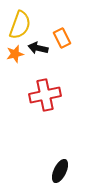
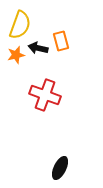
orange rectangle: moved 1 px left, 3 px down; rotated 12 degrees clockwise
orange star: moved 1 px right, 1 px down
red cross: rotated 32 degrees clockwise
black ellipse: moved 3 px up
